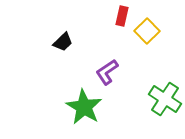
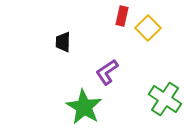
yellow square: moved 1 px right, 3 px up
black trapezoid: rotated 135 degrees clockwise
